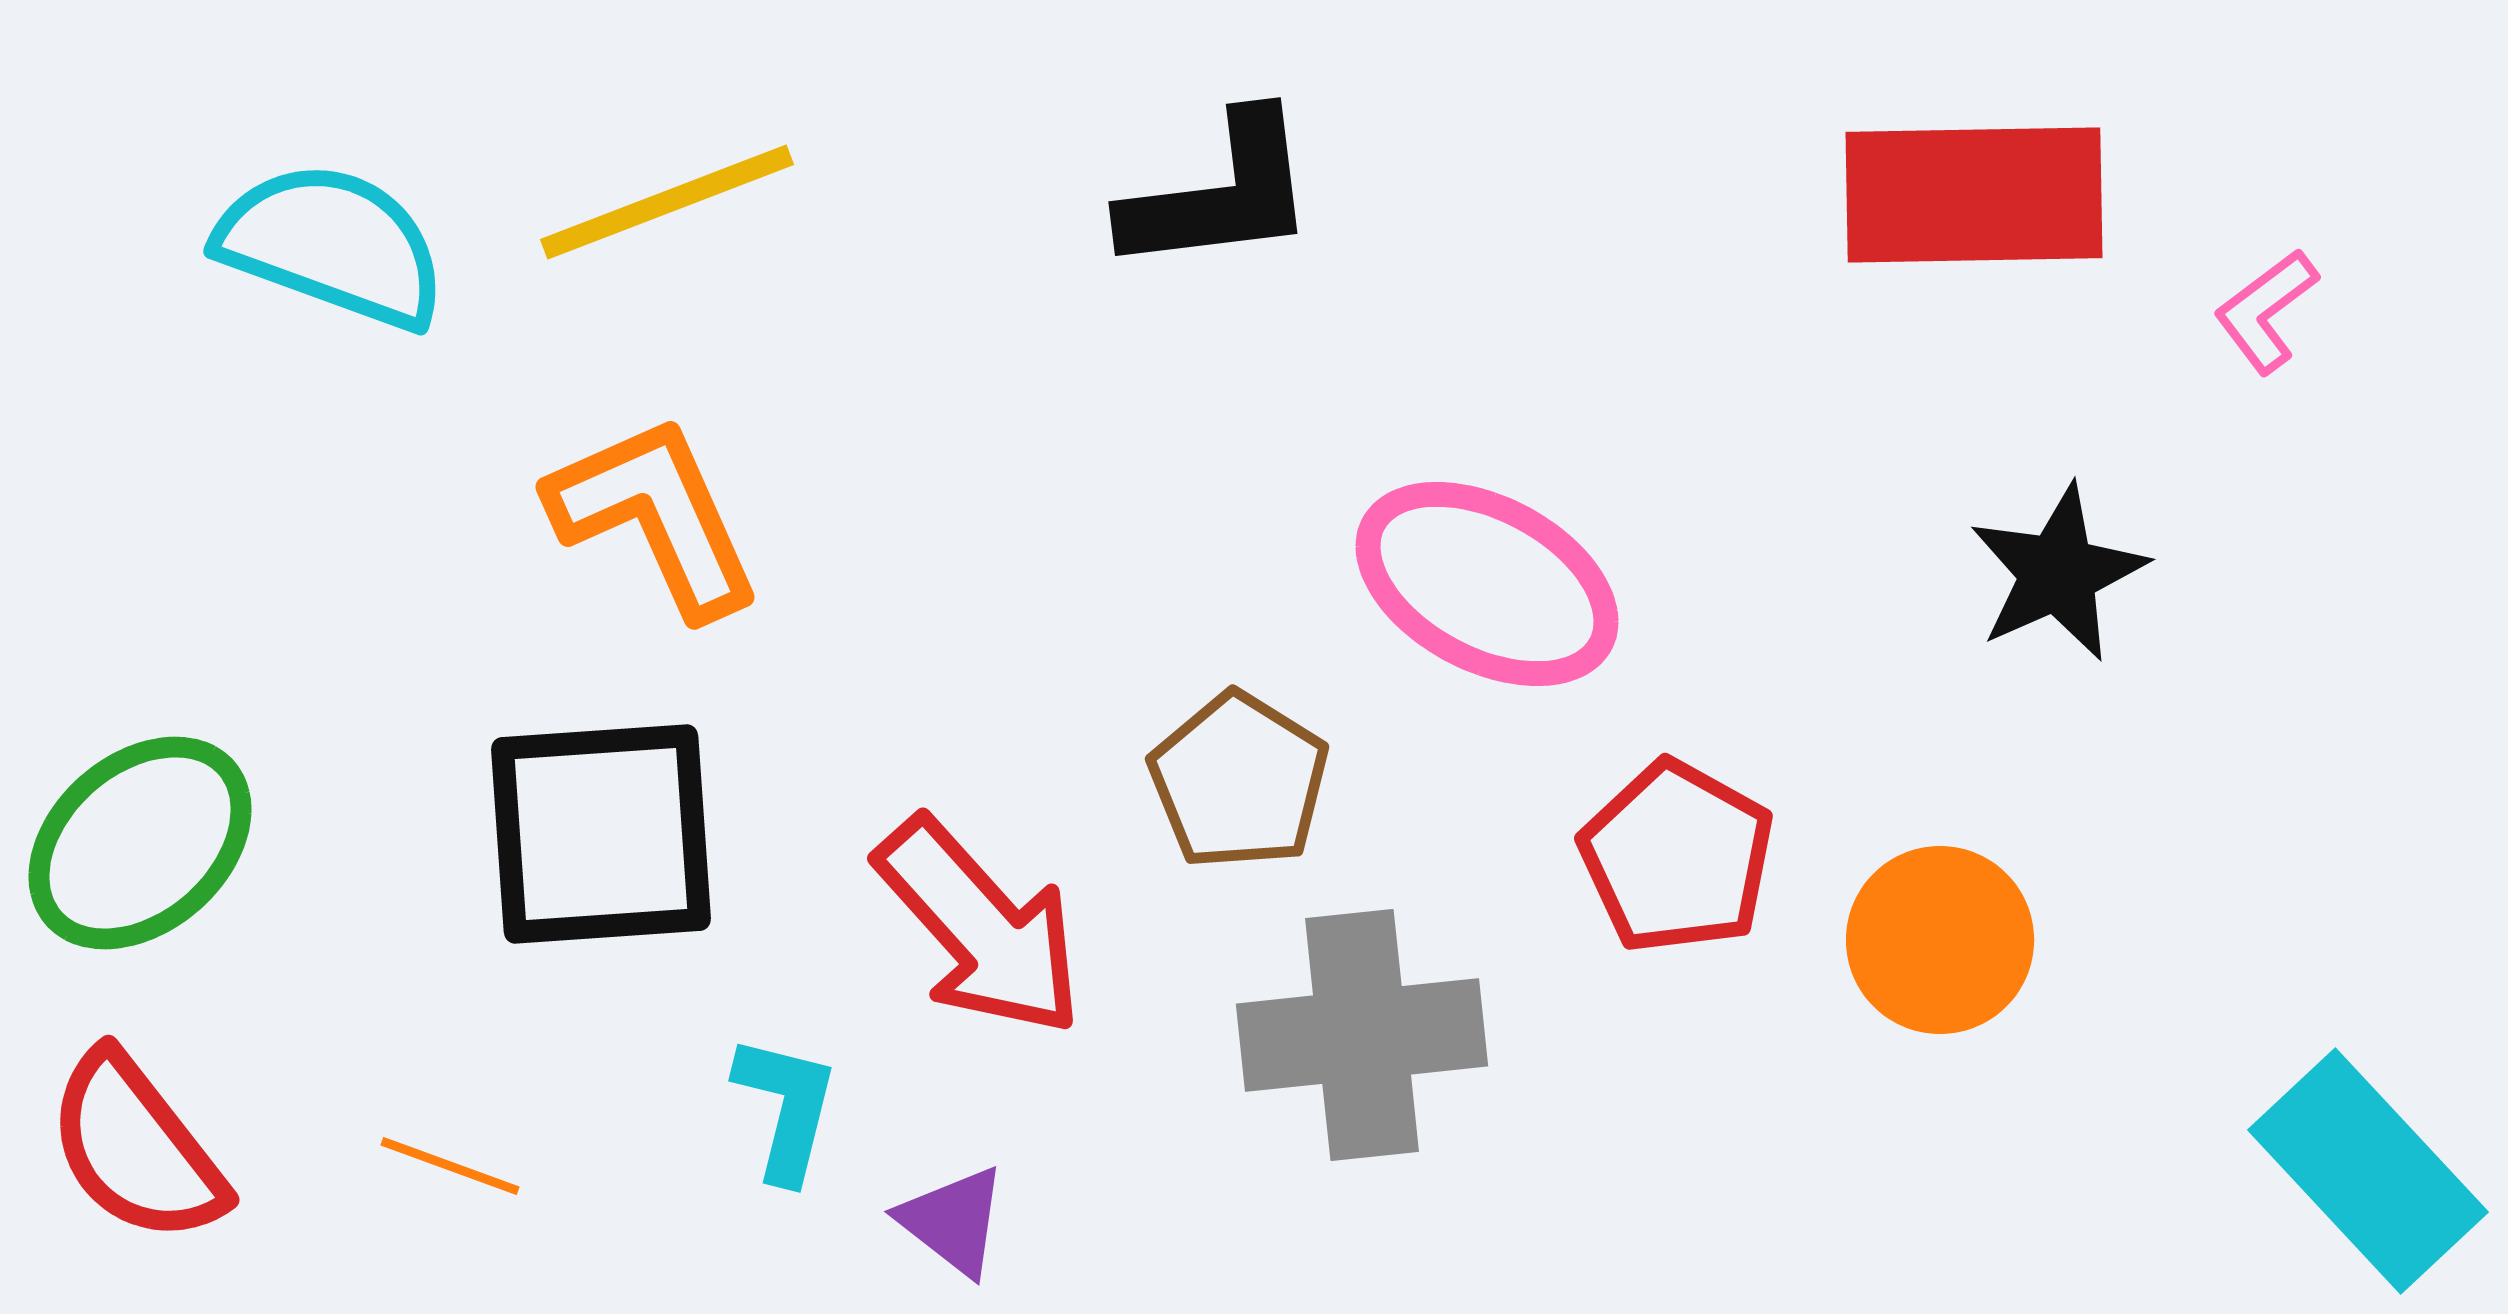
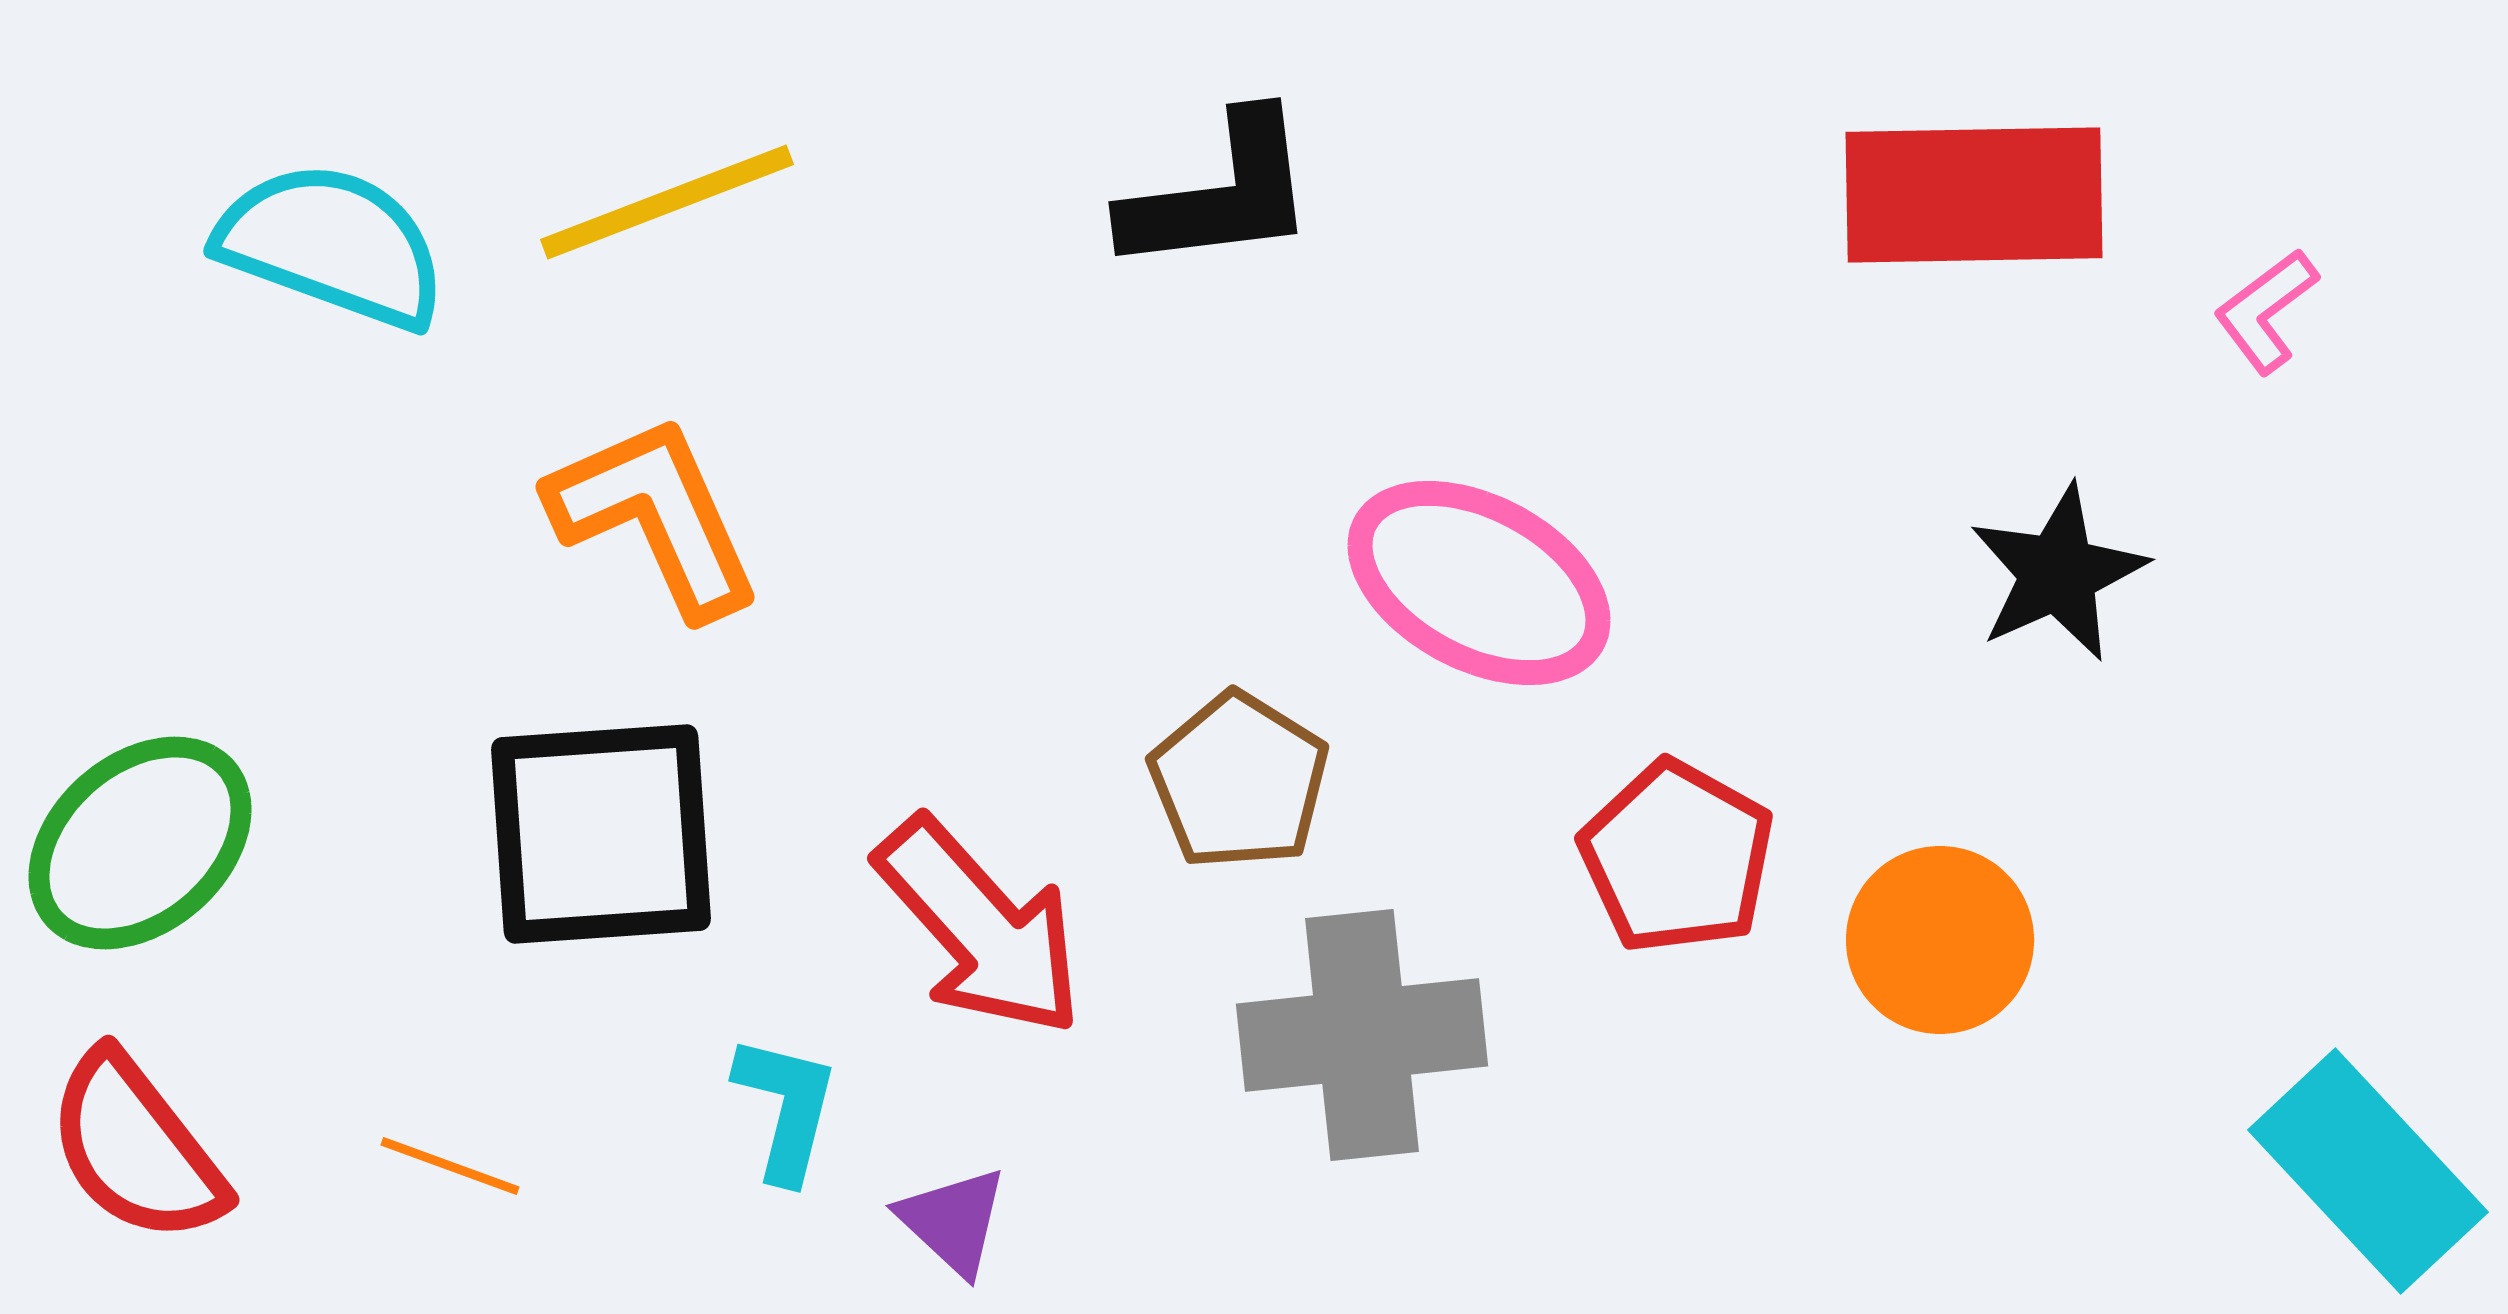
pink ellipse: moved 8 px left, 1 px up
purple triangle: rotated 5 degrees clockwise
